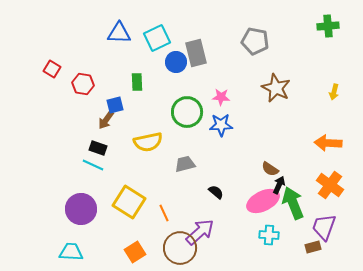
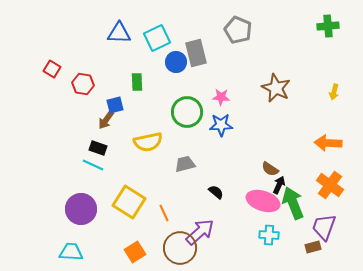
gray pentagon: moved 17 px left, 11 px up; rotated 12 degrees clockwise
pink ellipse: rotated 44 degrees clockwise
